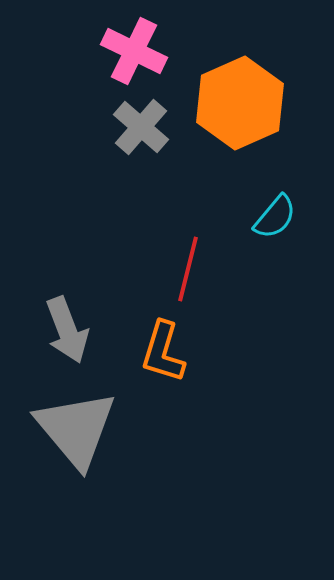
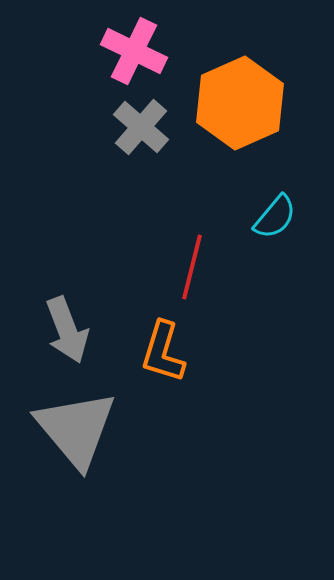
red line: moved 4 px right, 2 px up
